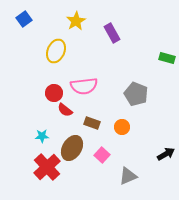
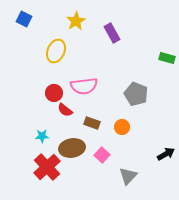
blue square: rotated 28 degrees counterclockwise
brown ellipse: rotated 50 degrees clockwise
gray triangle: rotated 24 degrees counterclockwise
